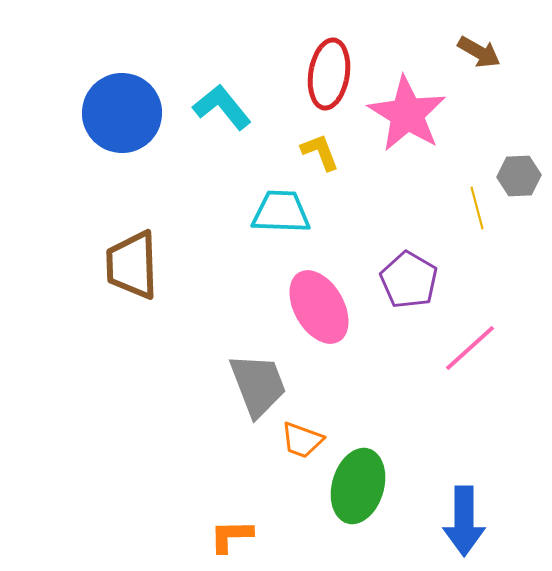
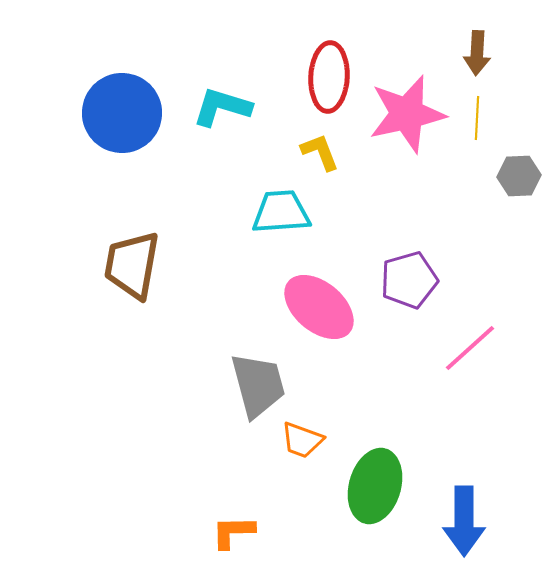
brown arrow: moved 2 px left, 1 px down; rotated 63 degrees clockwise
red ellipse: moved 3 px down; rotated 6 degrees counterclockwise
cyan L-shape: rotated 34 degrees counterclockwise
pink star: rotated 28 degrees clockwise
yellow line: moved 90 px up; rotated 18 degrees clockwise
cyan trapezoid: rotated 6 degrees counterclockwise
brown trapezoid: rotated 12 degrees clockwise
purple pentagon: rotated 26 degrees clockwise
pink ellipse: rotated 20 degrees counterclockwise
gray trapezoid: rotated 6 degrees clockwise
green ellipse: moved 17 px right
orange L-shape: moved 2 px right, 4 px up
